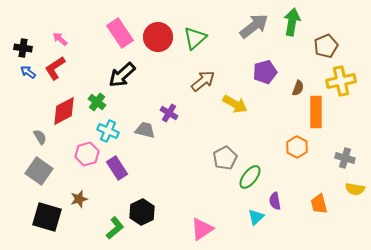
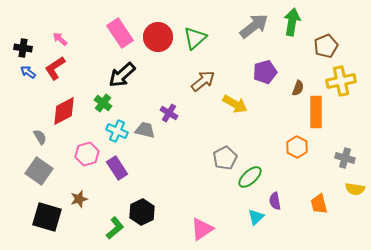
green cross: moved 6 px right, 1 px down
cyan cross: moved 9 px right
green ellipse: rotated 10 degrees clockwise
